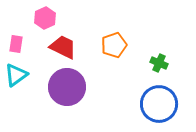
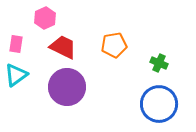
orange pentagon: rotated 10 degrees clockwise
